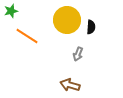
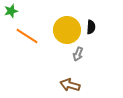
yellow circle: moved 10 px down
